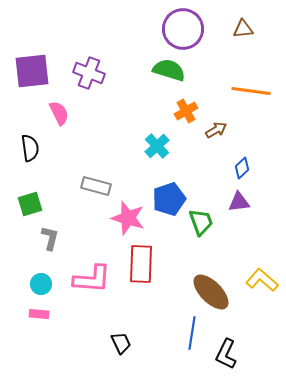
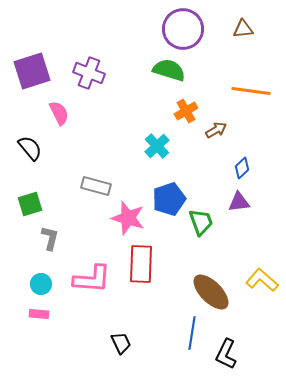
purple square: rotated 12 degrees counterclockwise
black semicircle: rotated 32 degrees counterclockwise
